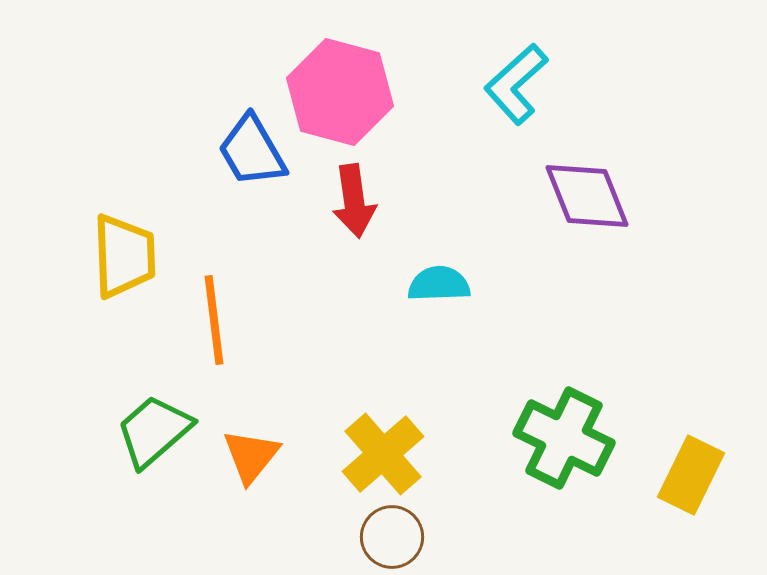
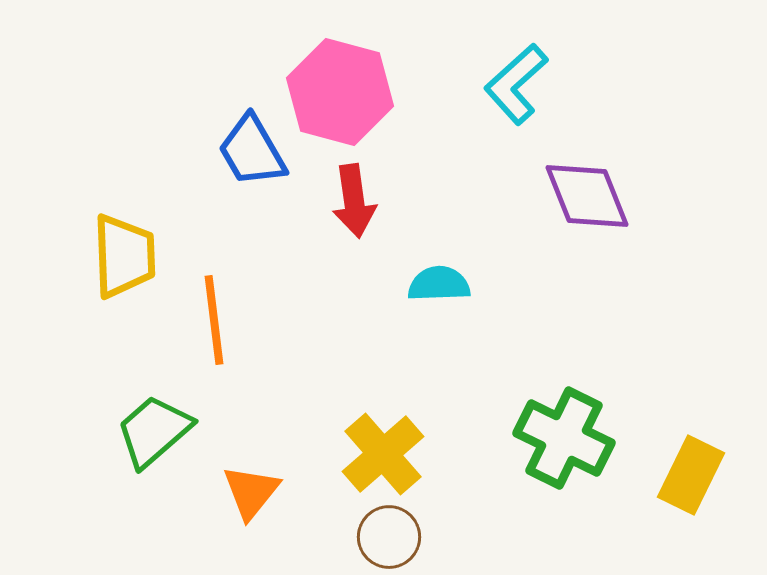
orange triangle: moved 36 px down
brown circle: moved 3 px left
